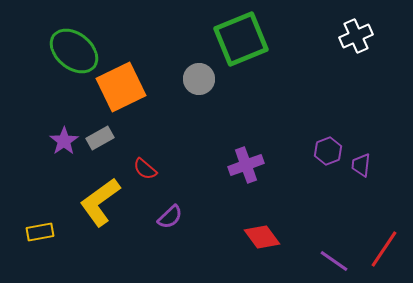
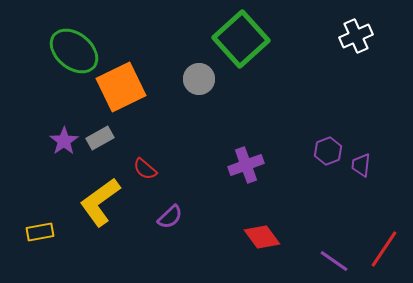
green square: rotated 20 degrees counterclockwise
